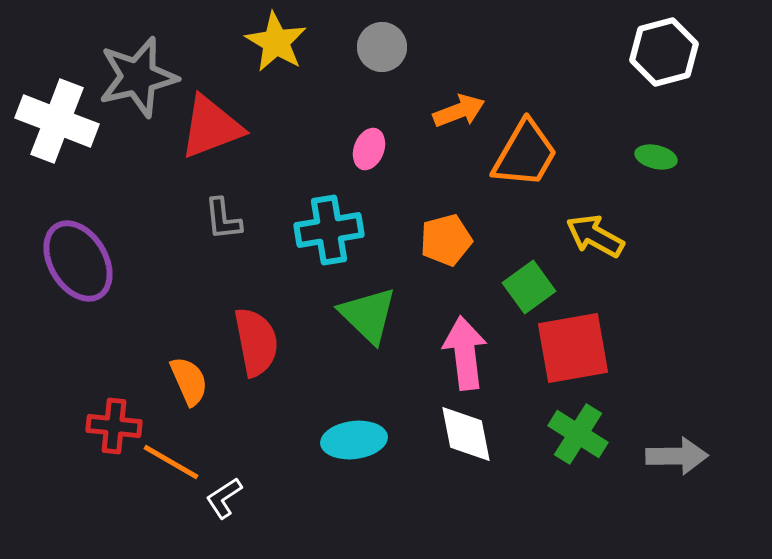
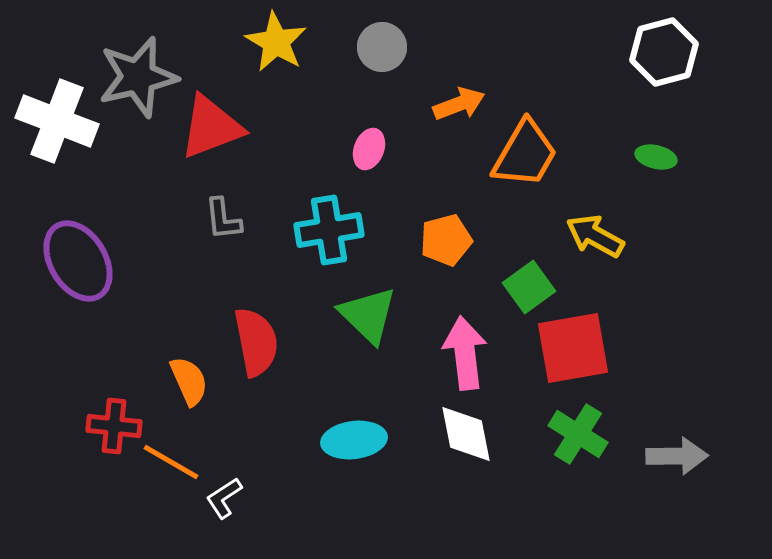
orange arrow: moved 7 px up
